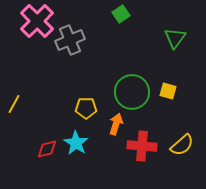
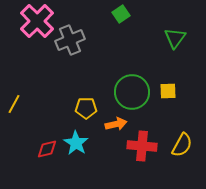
yellow square: rotated 18 degrees counterclockwise
orange arrow: rotated 60 degrees clockwise
yellow semicircle: rotated 20 degrees counterclockwise
